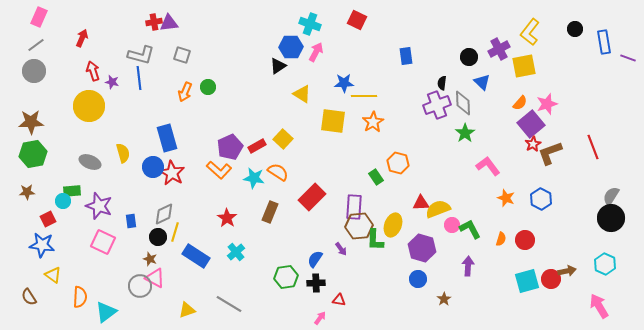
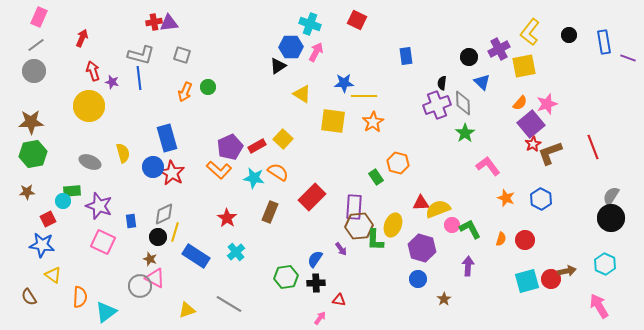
black circle at (575, 29): moved 6 px left, 6 px down
